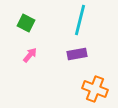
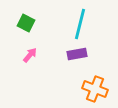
cyan line: moved 4 px down
